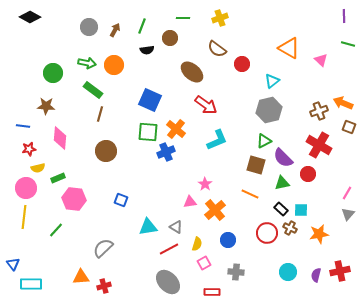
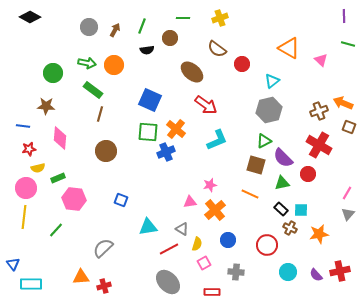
pink star at (205, 184): moved 5 px right, 1 px down; rotated 24 degrees clockwise
gray triangle at (176, 227): moved 6 px right, 2 px down
red circle at (267, 233): moved 12 px down
purple semicircle at (316, 275): rotated 56 degrees counterclockwise
